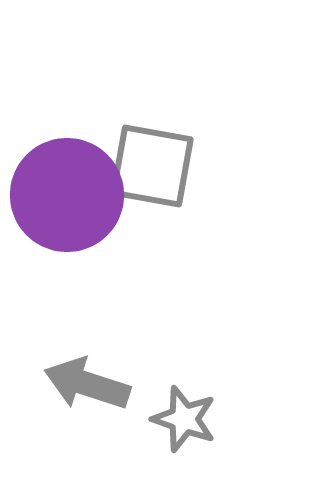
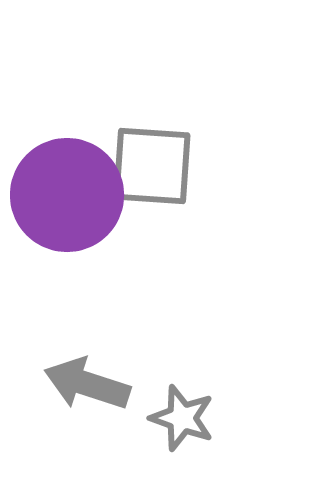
gray square: rotated 6 degrees counterclockwise
gray star: moved 2 px left, 1 px up
